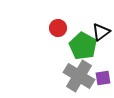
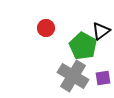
red circle: moved 12 px left
black triangle: moved 1 px up
gray cross: moved 6 px left
